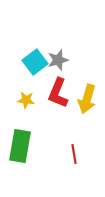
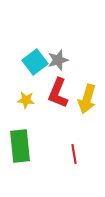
green rectangle: rotated 16 degrees counterclockwise
